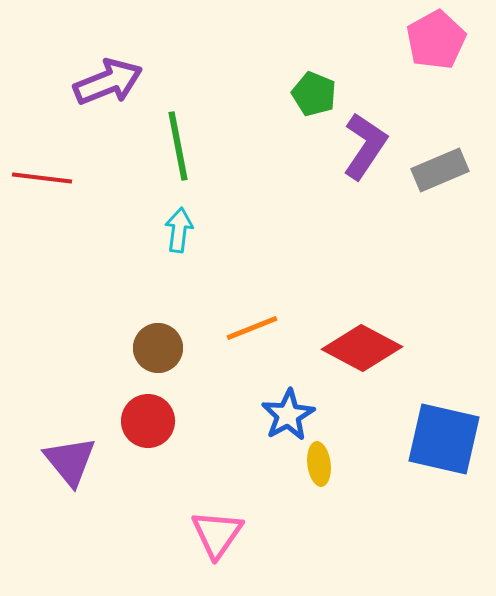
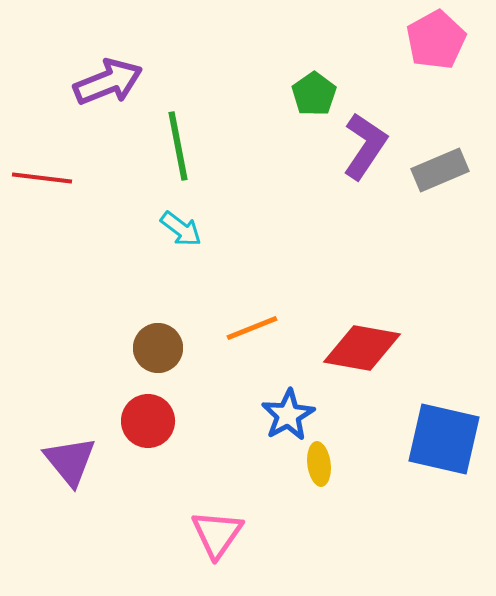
green pentagon: rotated 15 degrees clockwise
cyan arrow: moved 2 px right, 1 px up; rotated 120 degrees clockwise
red diamond: rotated 18 degrees counterclockwise
